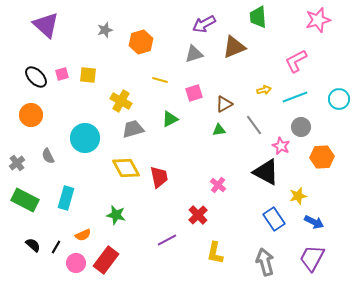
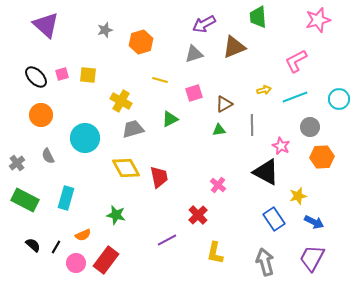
orange circle at (31, 115): moved 10 px right
gray line at (254, 125): moved 2 px left; rotated 35 degrees clockwise
gray circle at (301, 127): moved 9 px right
